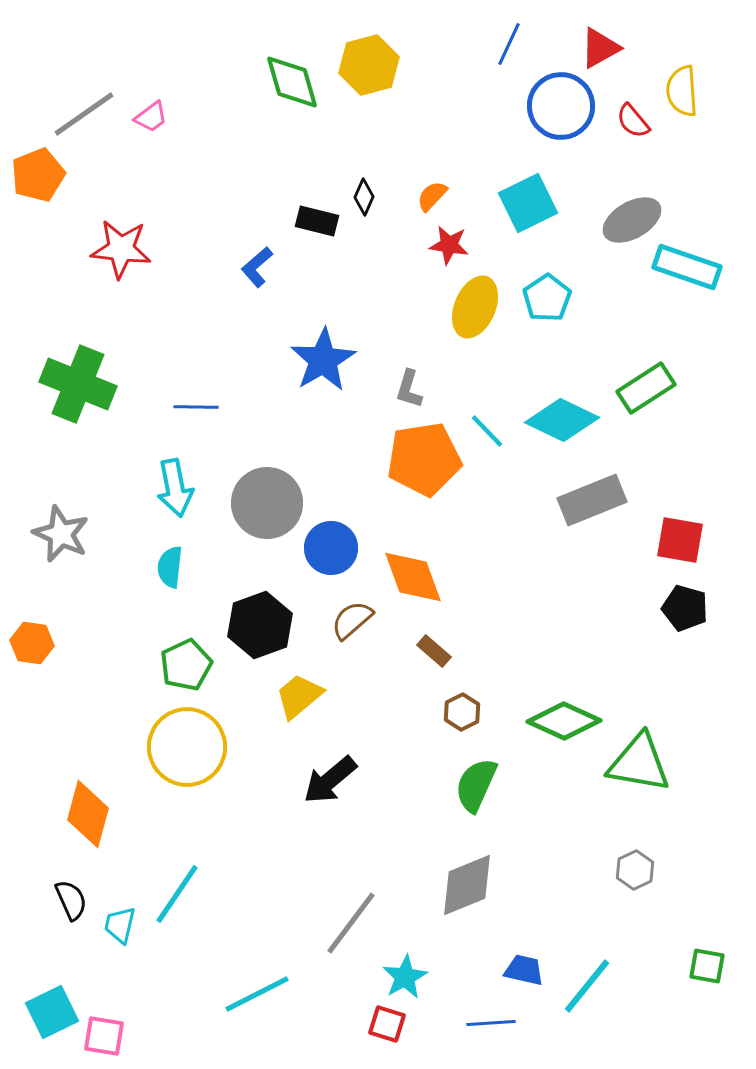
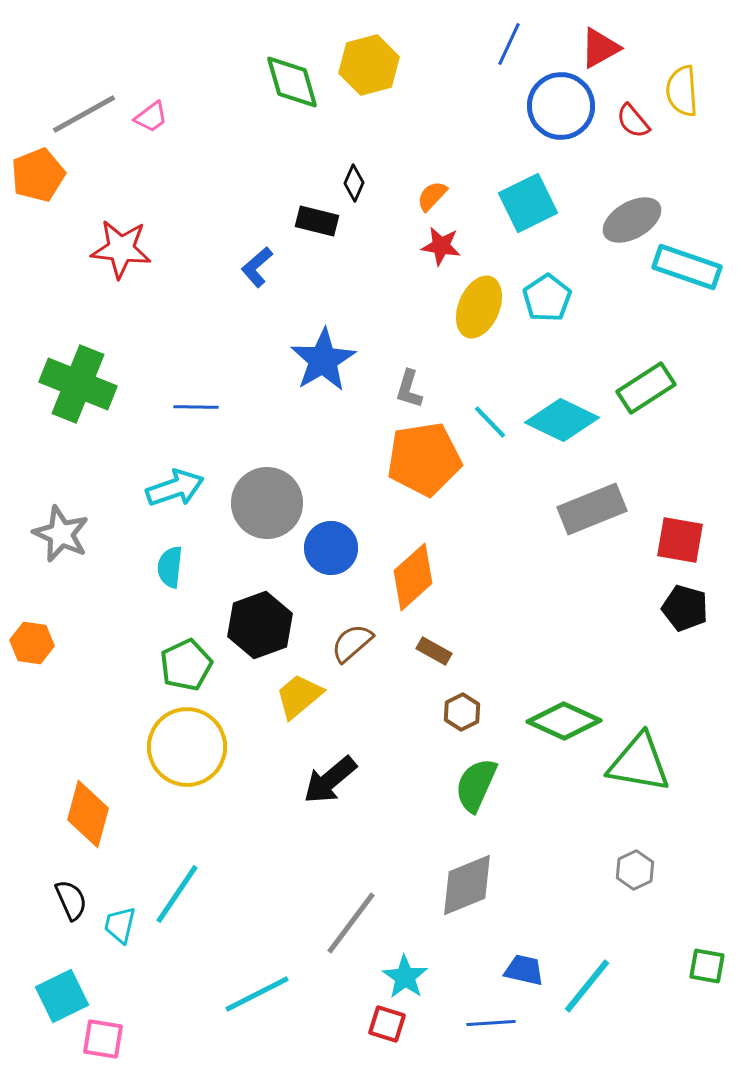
gray line at (84, 114): rotated 6 degrees clockwise
black diamond at (364, 197): moved 10 px left, 14 px up
red star at (449, 245): moved 8 px left, 1 px down
yellow ellipse at (475, 307): moved 4 px right
cyan line at (487, 431): moved 3 px right, 9 px up
cyan arrow at (175, 488): rotated 98 degrees counterclockwise
gray rectangle at (592, 500): moved 9 px down
orange diamond at (413, 577): rotated 68 degrees clockwise
brown semicircle at (352, 620): moved 23 px down
brown rectangle at (434, 651): rotated 12 degrees counterclockwise
cyan star at (405, 977): rotated 9 degrees counterclockwise
cyan square at (52, 1012): moved 10 px right, 16 px up
pink square at (104, 1036): moved 1 px left, 3 px down
